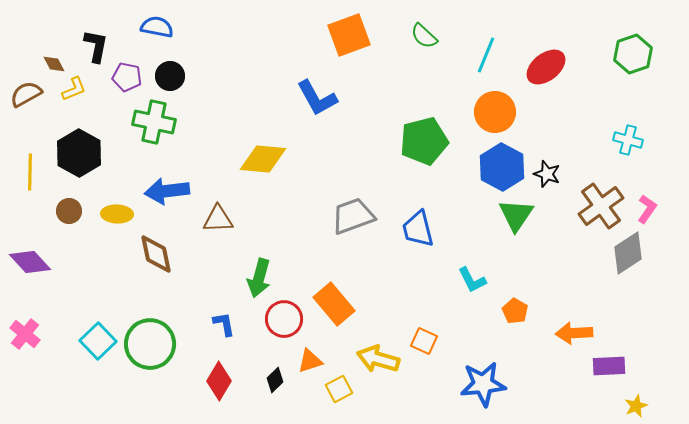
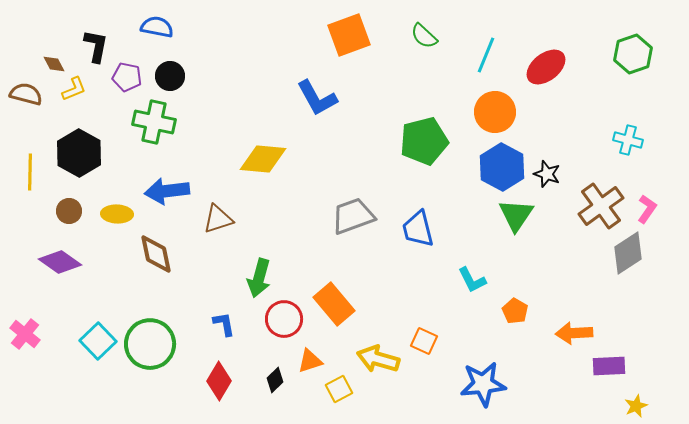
brown semicircle at (26, 94): rotated 44 degrees clockwise
brown triangle at (218, 219): rotated 16 degrees counterclockwise
purple diamond at (30, 262): moved 30 px right; rotated 12 degrees counterclockwise
